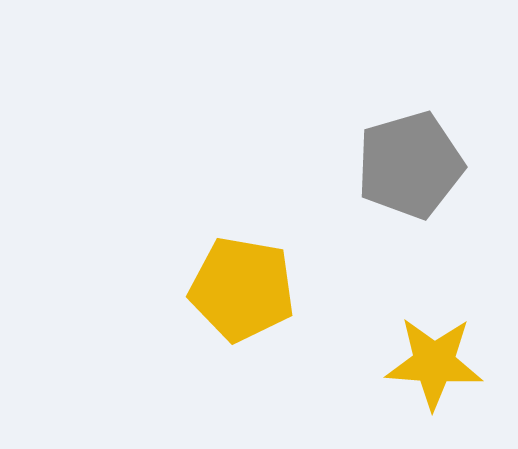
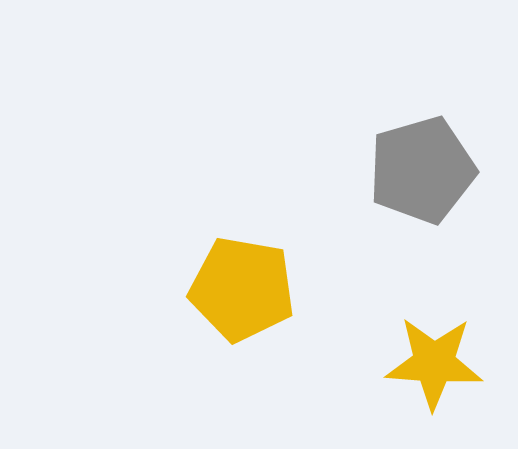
gray pentagon: moved 12 px right, 5 px down
